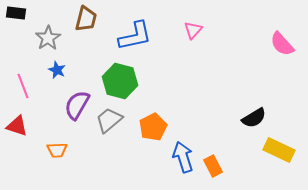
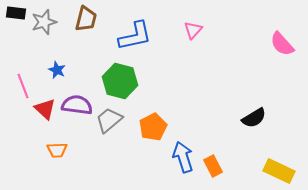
gray star: moved 4 px left, 16 px up; rotated 15 degrees clockwise
purple semicircle: rotated 68 degrees clockwise
red triangle: moved 28 px right, 17 px up; rotated 25 degrees clockwise
yellow rectangle: moved 21 px down
